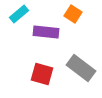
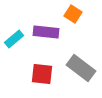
cyan rectangle: moved 5 px left, 25 px down
red square: rotated 10 degrees counterclockwise
